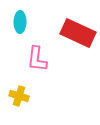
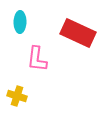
yellow cross: moved 2 px left
